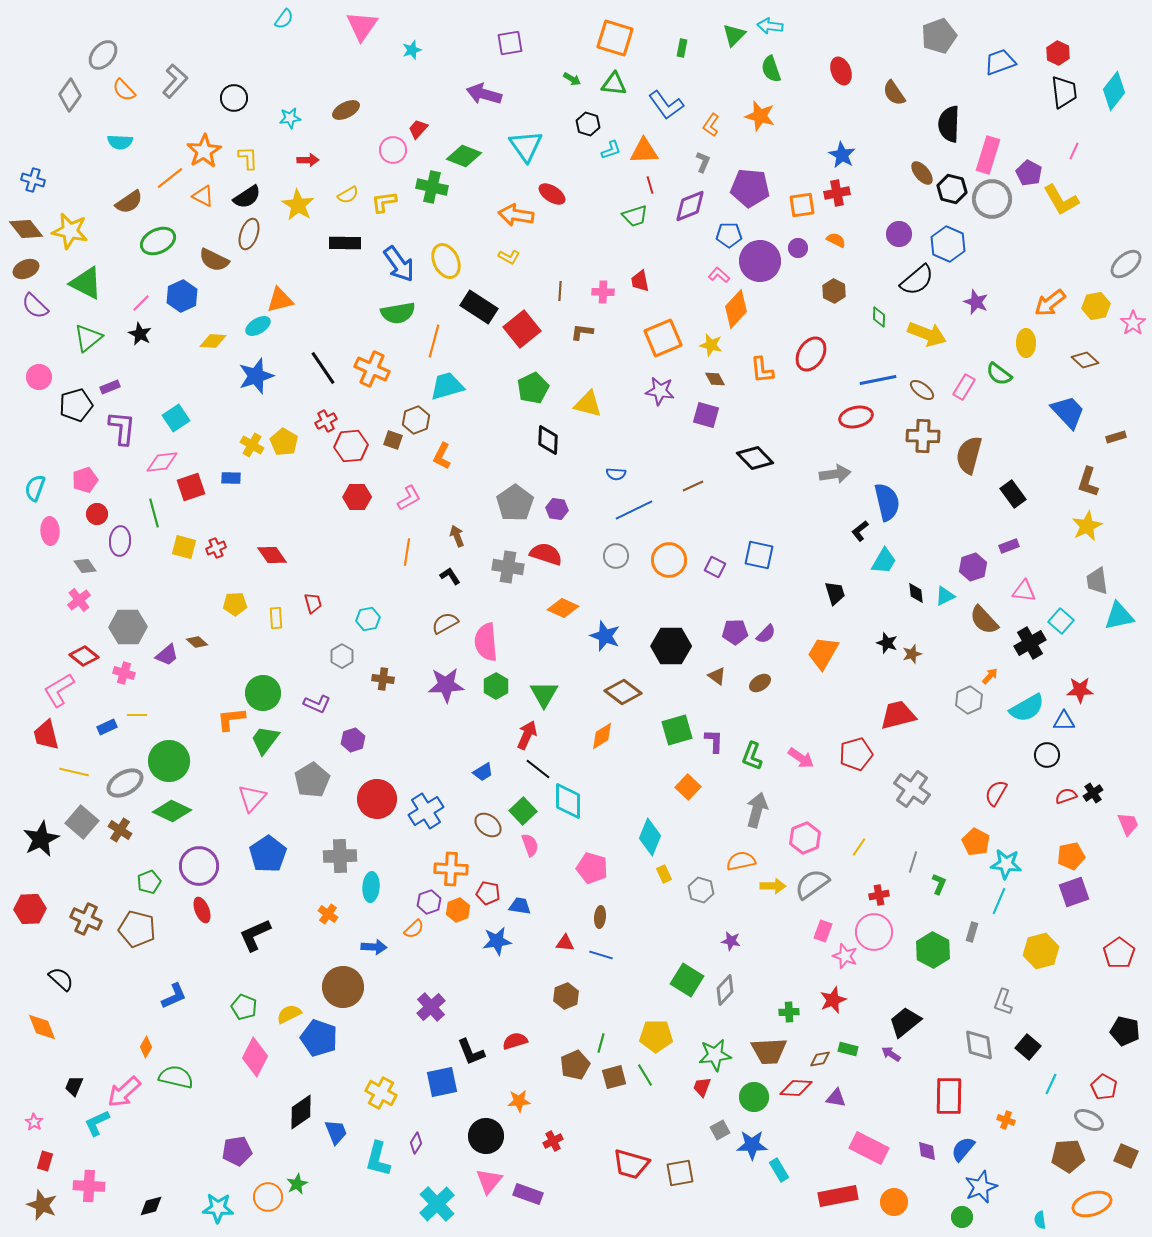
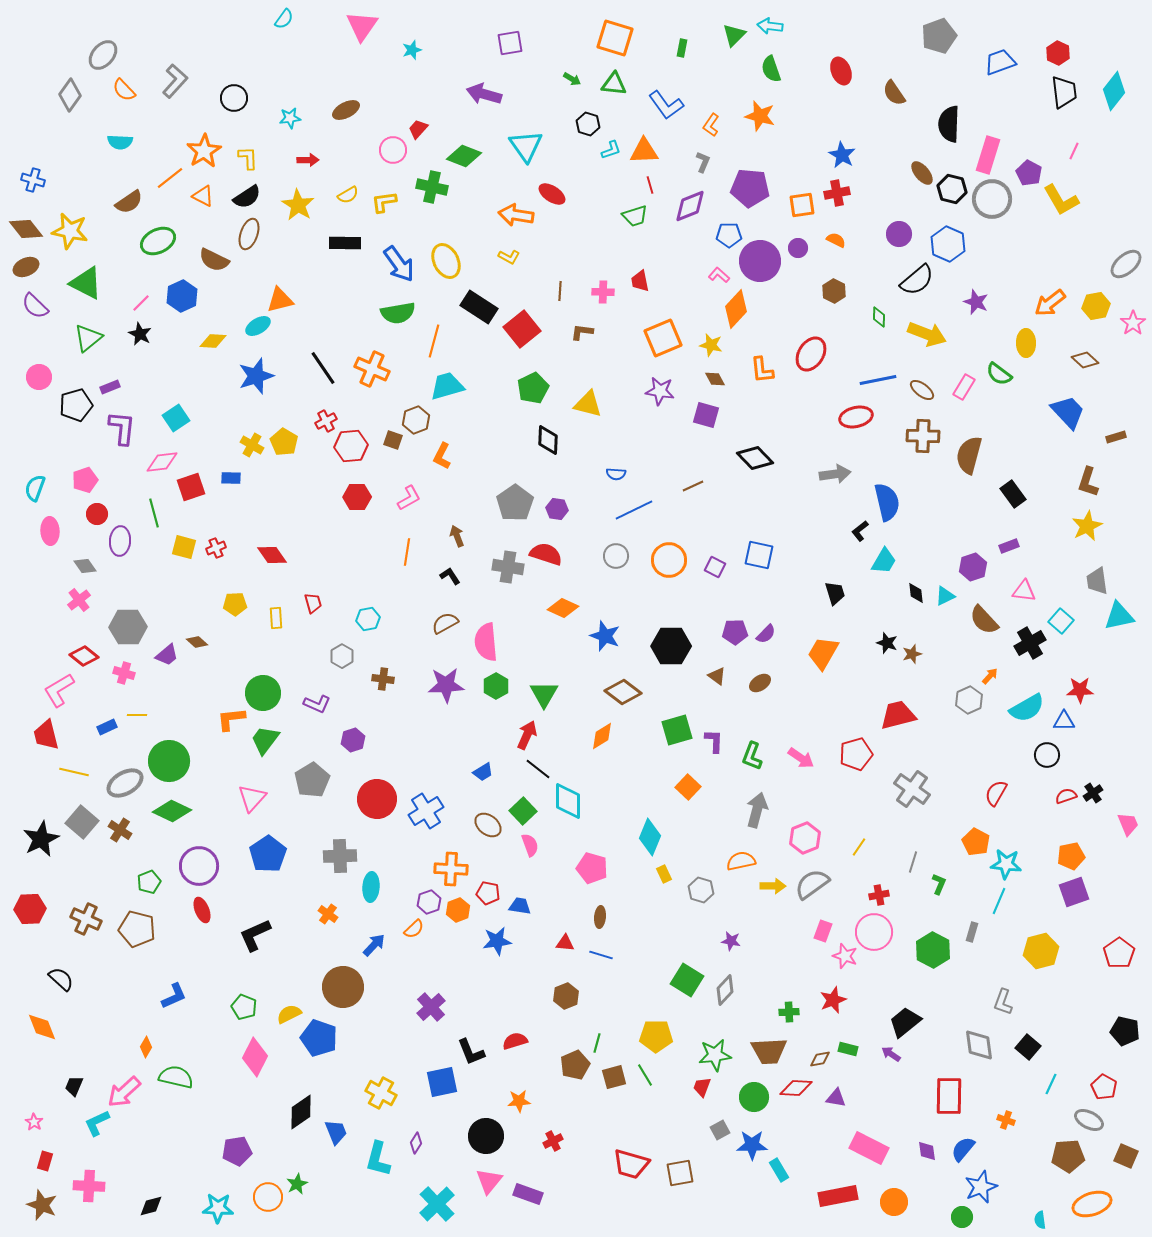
brown ellipse at (26, 269): moved 2 px up
blue arrow at (374, 947): moved 2 px up; rotated 50 degrees counterclockwise
green line at (601, 1043): moved 4 px left
